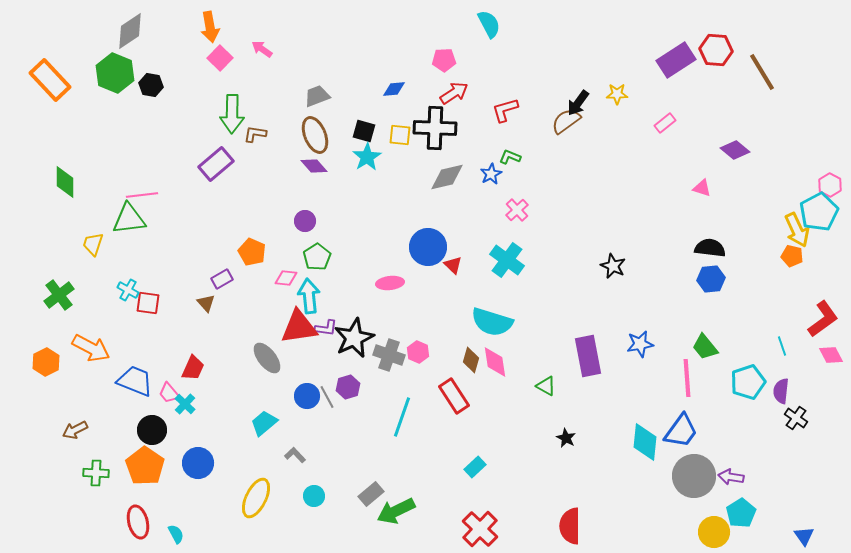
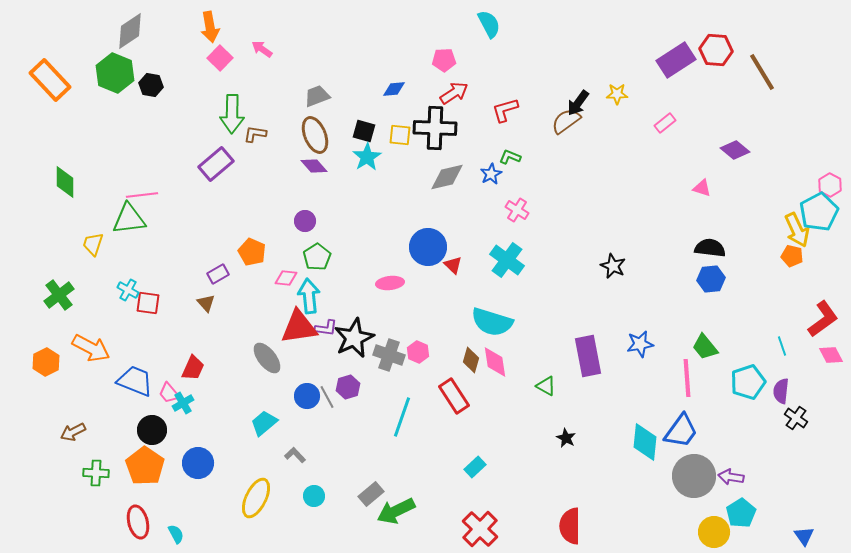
pink cross at (517, 210): rotated 15 degrees counterclockwise
purple rectangle at (222, 279): moved 4 px left, 5 px up
cyan cross at (185, 404): moved 2 px left, 1 px up; rotated 15 degrees clockwise
brown arrow at (75, 430): moved 2 px left, 2 px down
